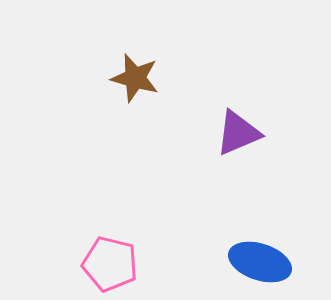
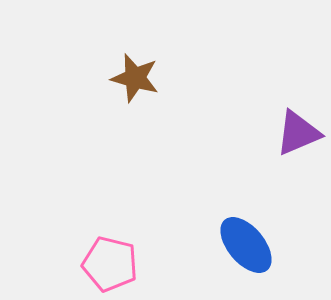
purple triangle: moved 60 px right
blue ellipse: moved 14 px left, 17 px up; rotated 32 degrees clockwise
